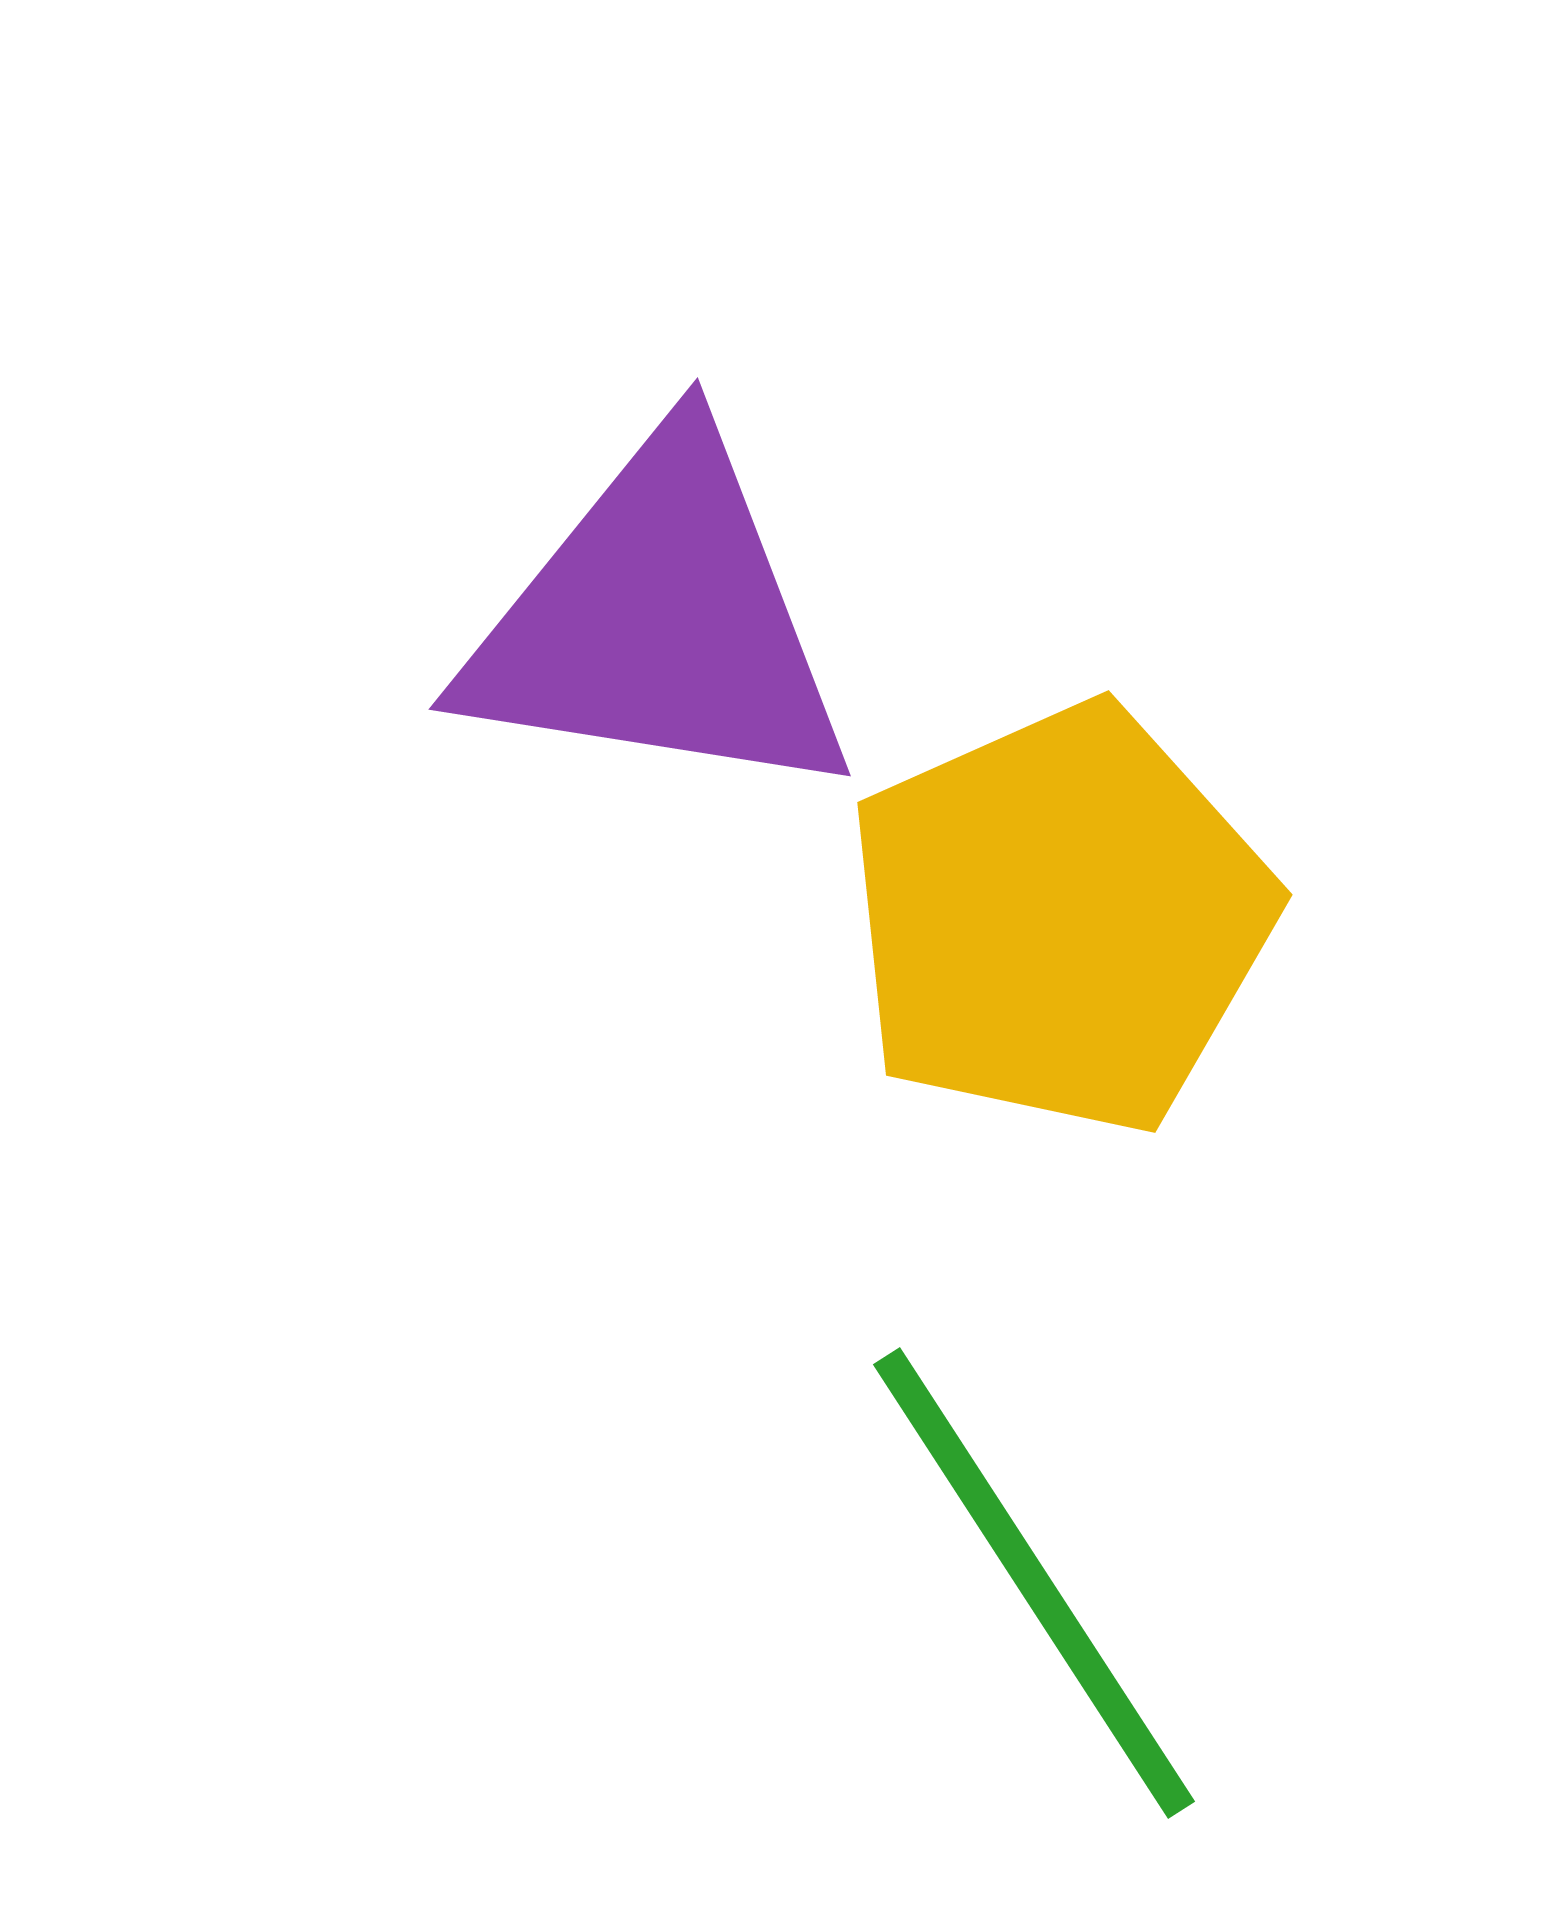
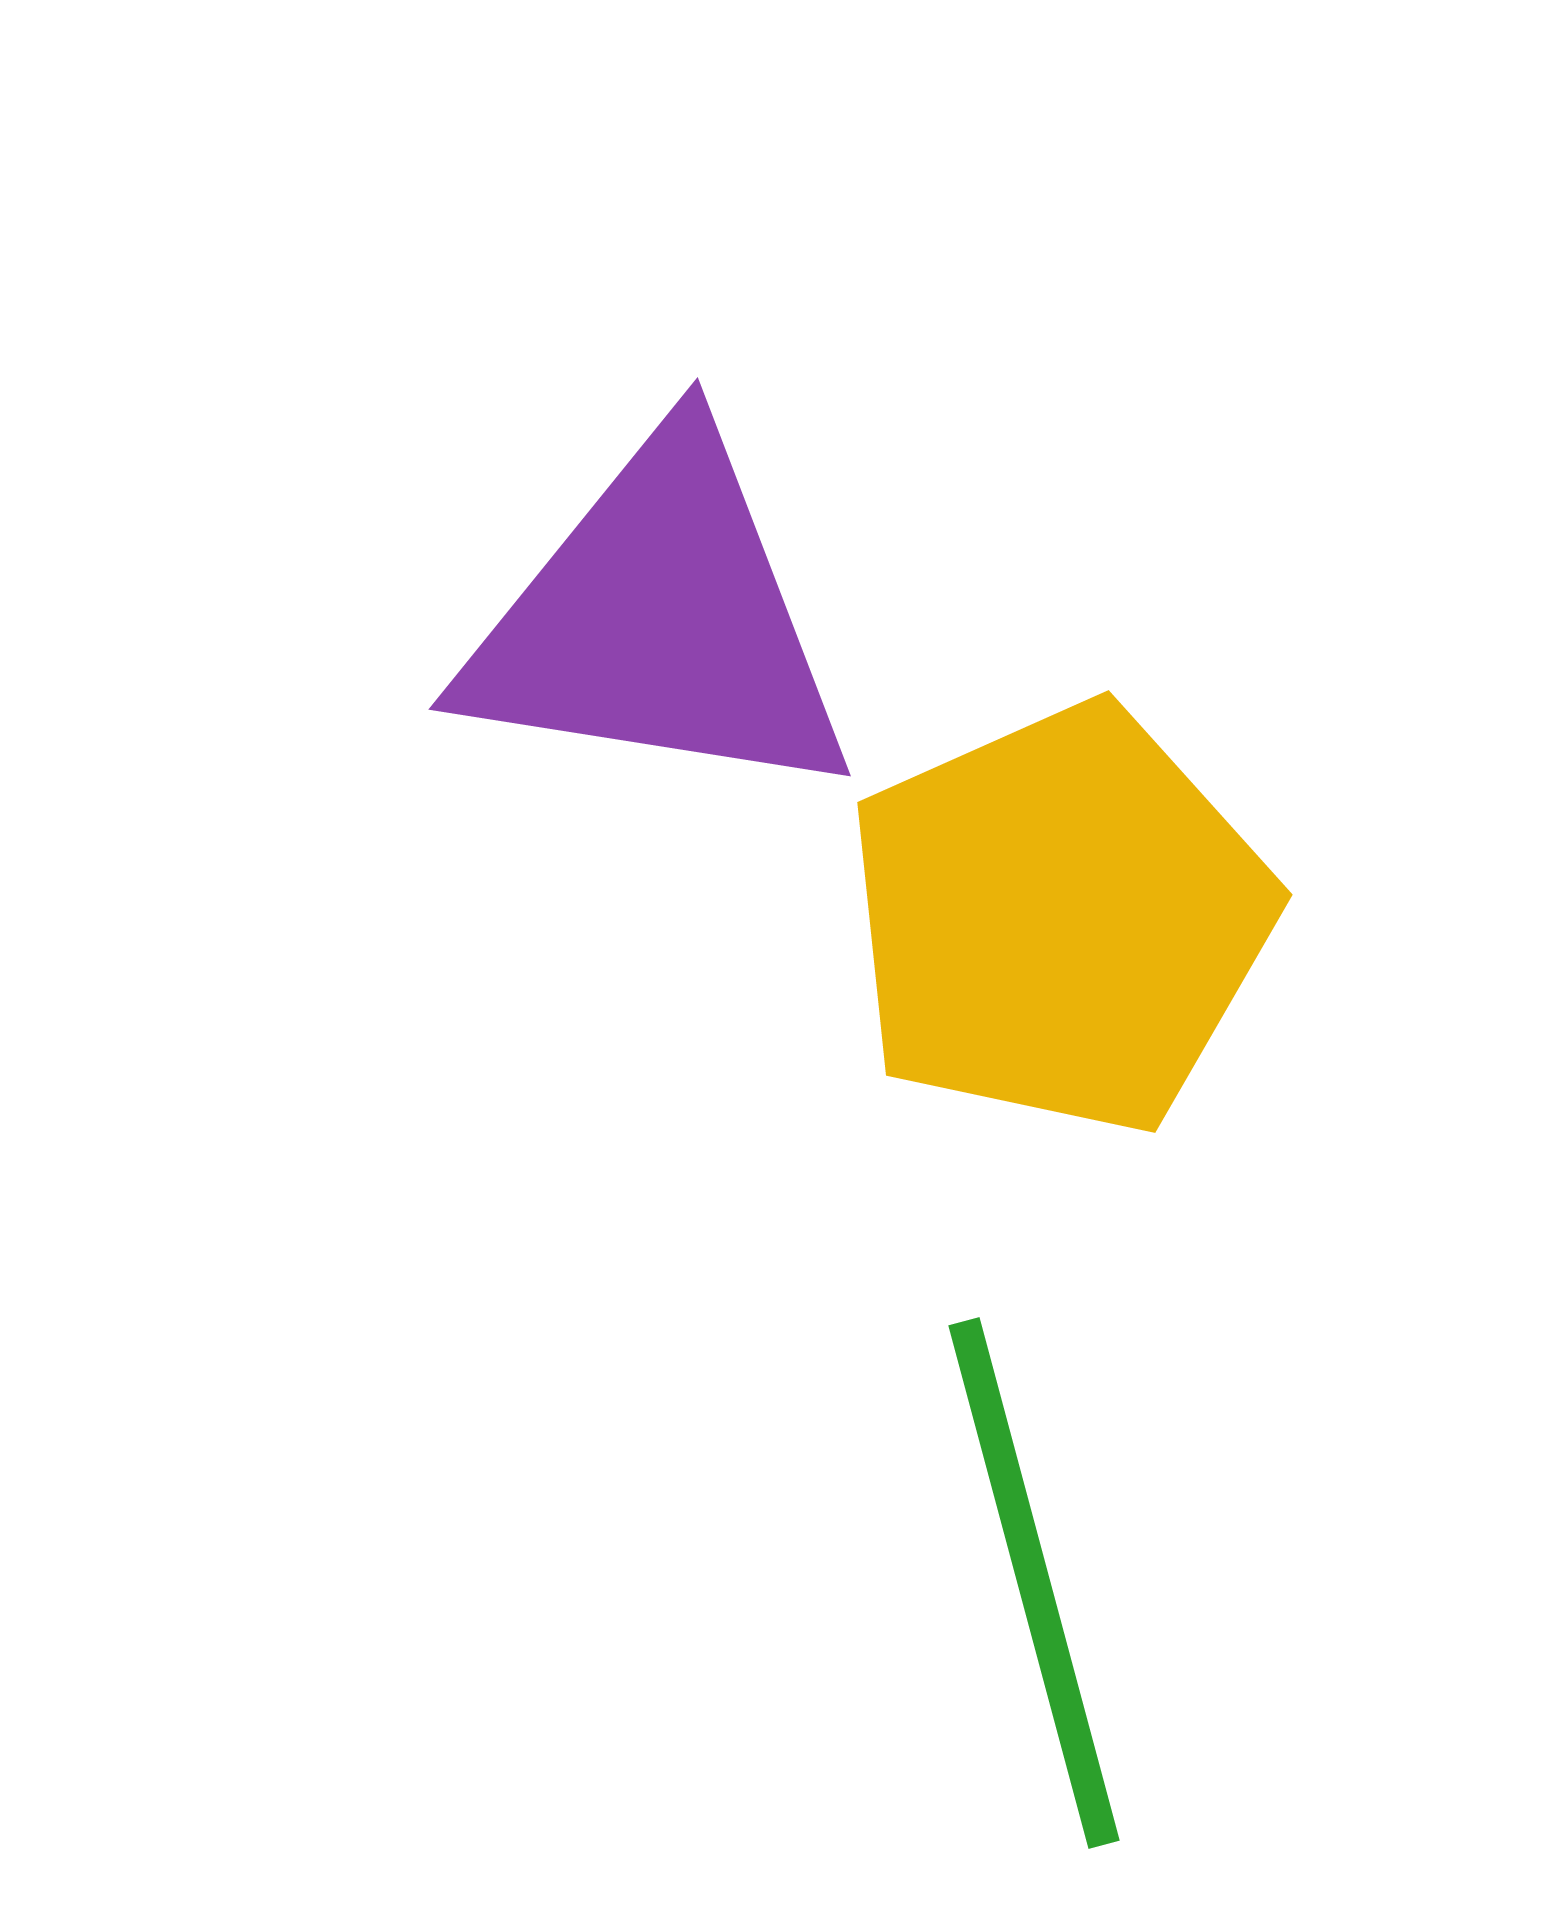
green line: rotated 18 degrees clockwise
